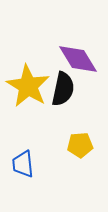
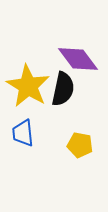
purple diamond: rotated 6 degrees counterclockwise
yellow pentagon: rotated 15 degrees clockwise
blue trapezoid: moved 31 px up
